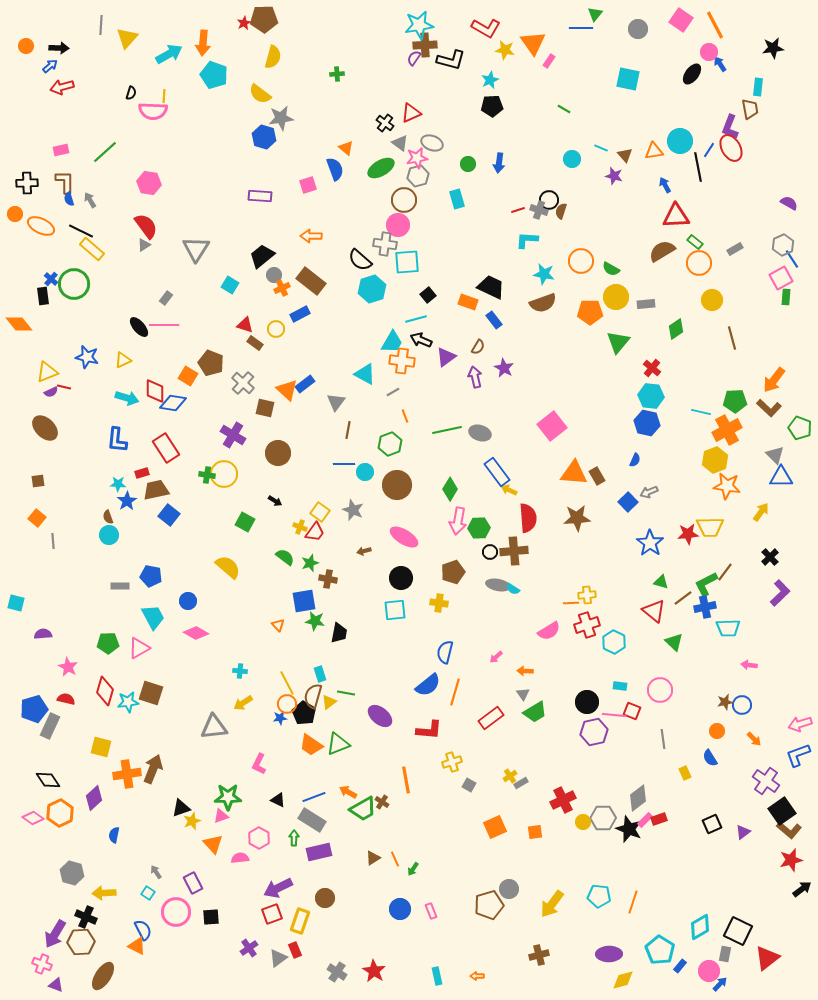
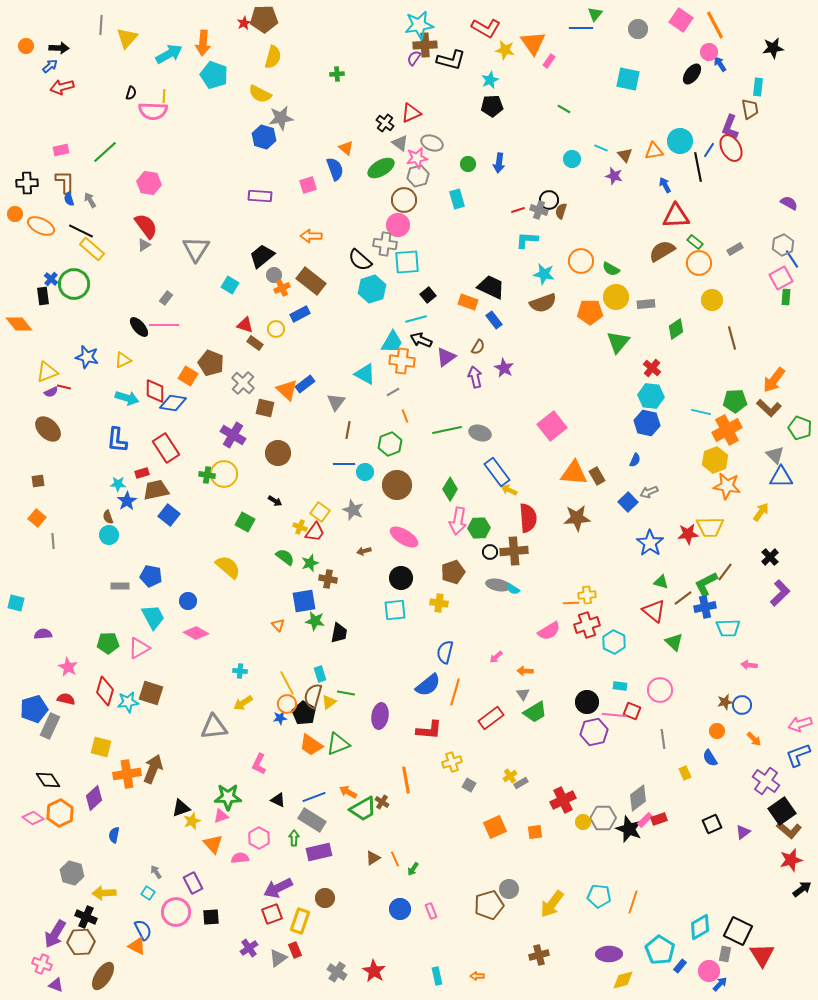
yellow semicircle at (260, 94): rotated 10 degrees counterclockwise
brown ellipse at (45, 428): moved 3 px right, 1 px down
purple ellipse at (380, 716): rotated 60 degrees clockwise
red triangle at (767, 958): moved 5 px left, 3 px up; rotated 24 degrees counterclockwise
